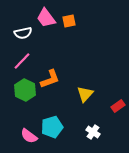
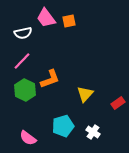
red rectangle: moved 3 px up
cyan pentagon: moved 11 px right, 1 px up
pink semicircle: moved 1 px left, 2 px down
